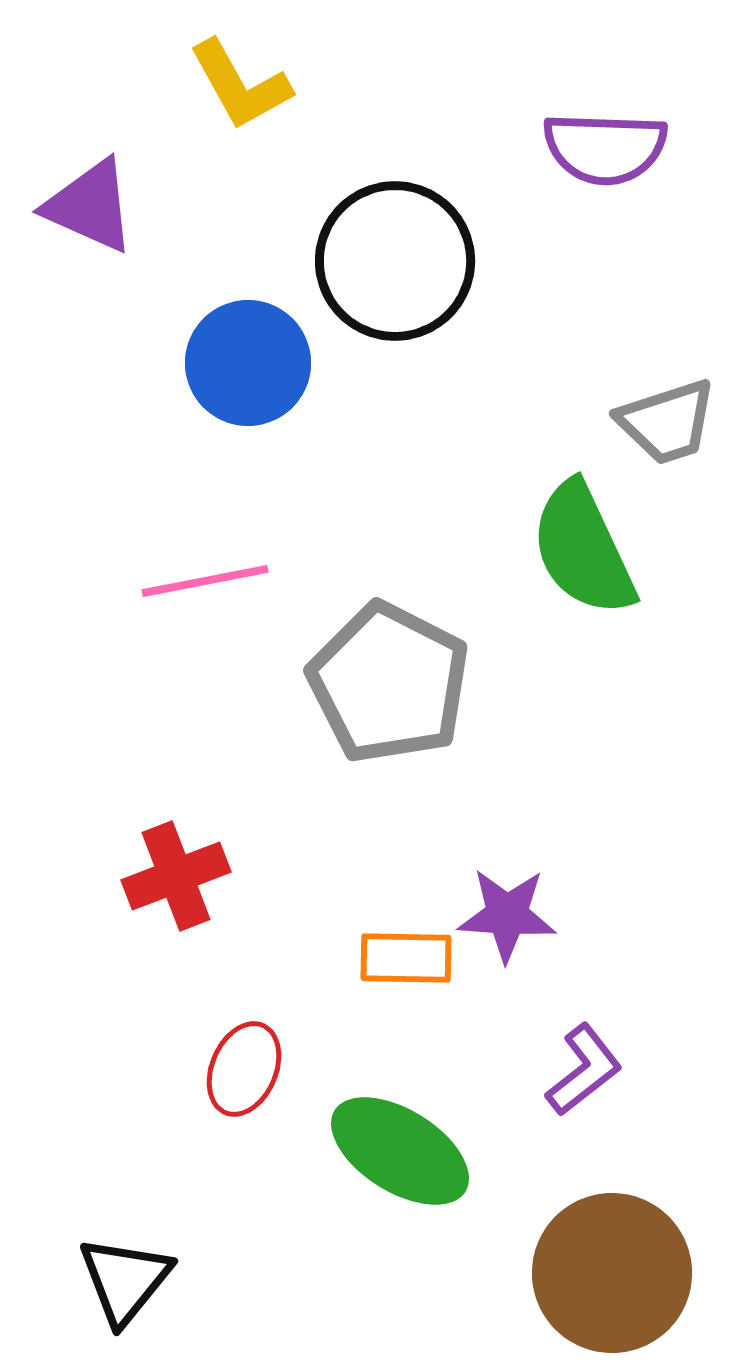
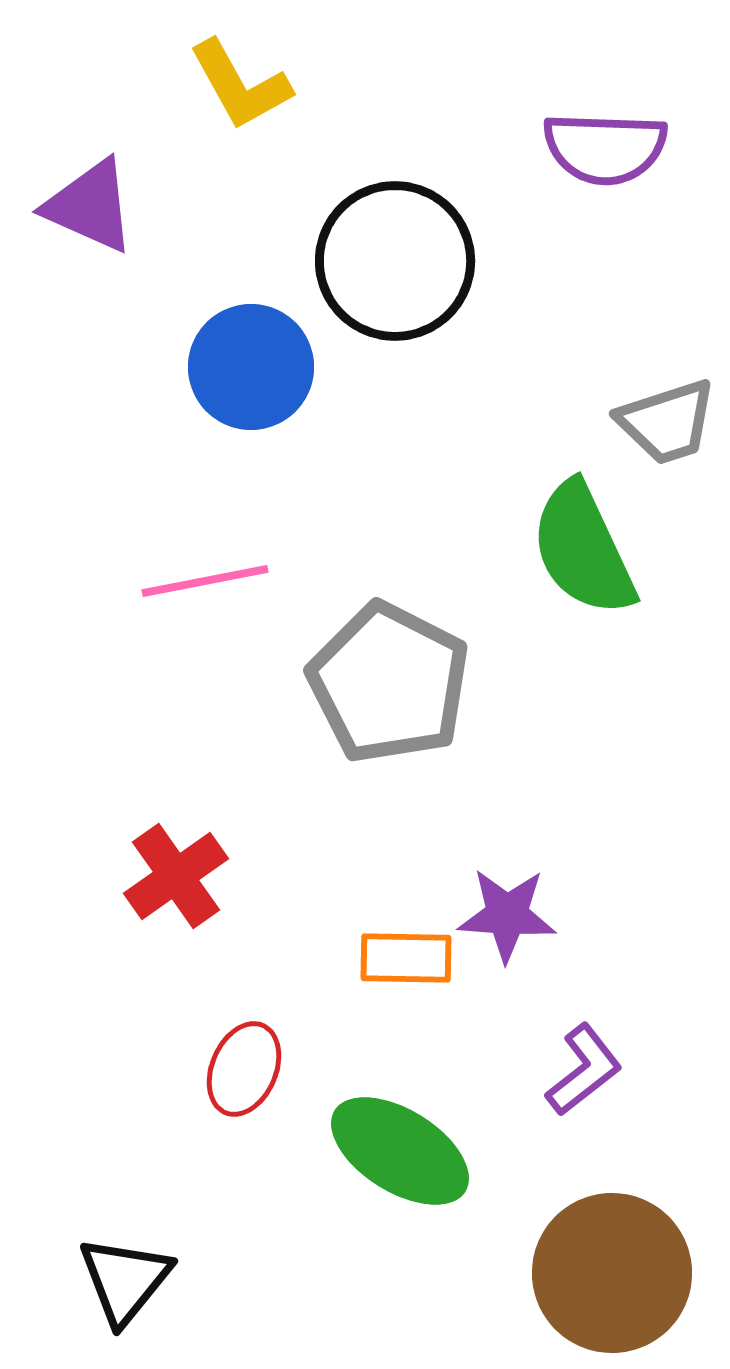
blue circle: moved 3 px right, 4 px down
red cross: rotated 14 degrees counterclockwise
